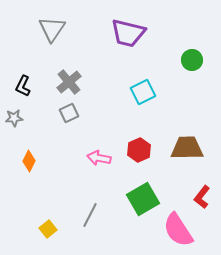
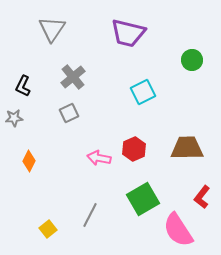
gray cross: moved 4 px right, 5 px up
red hexagon: moved 5 px left, 1 px up
